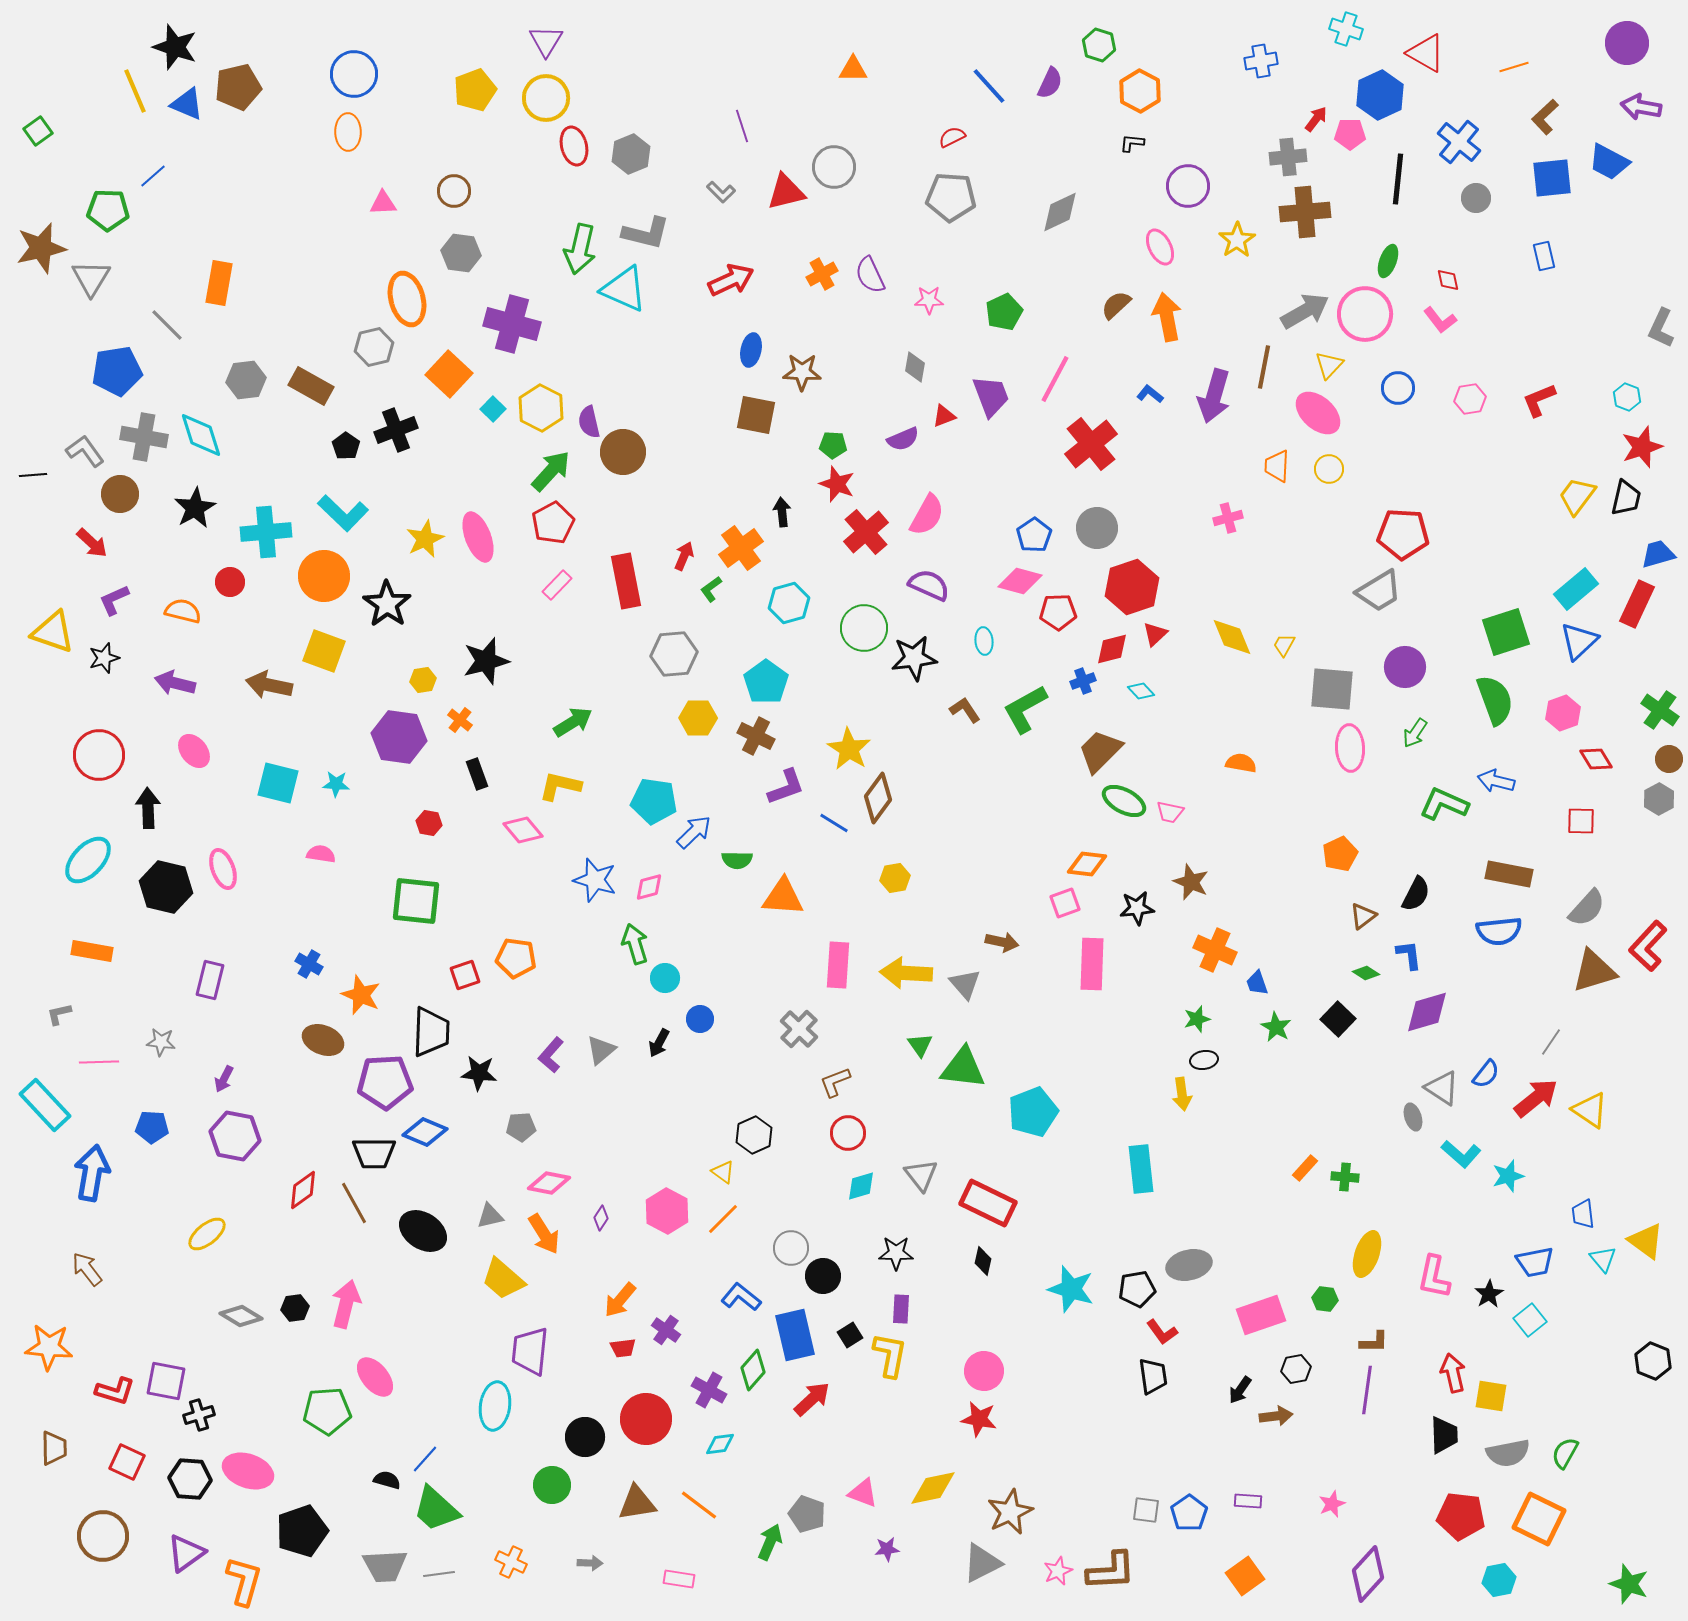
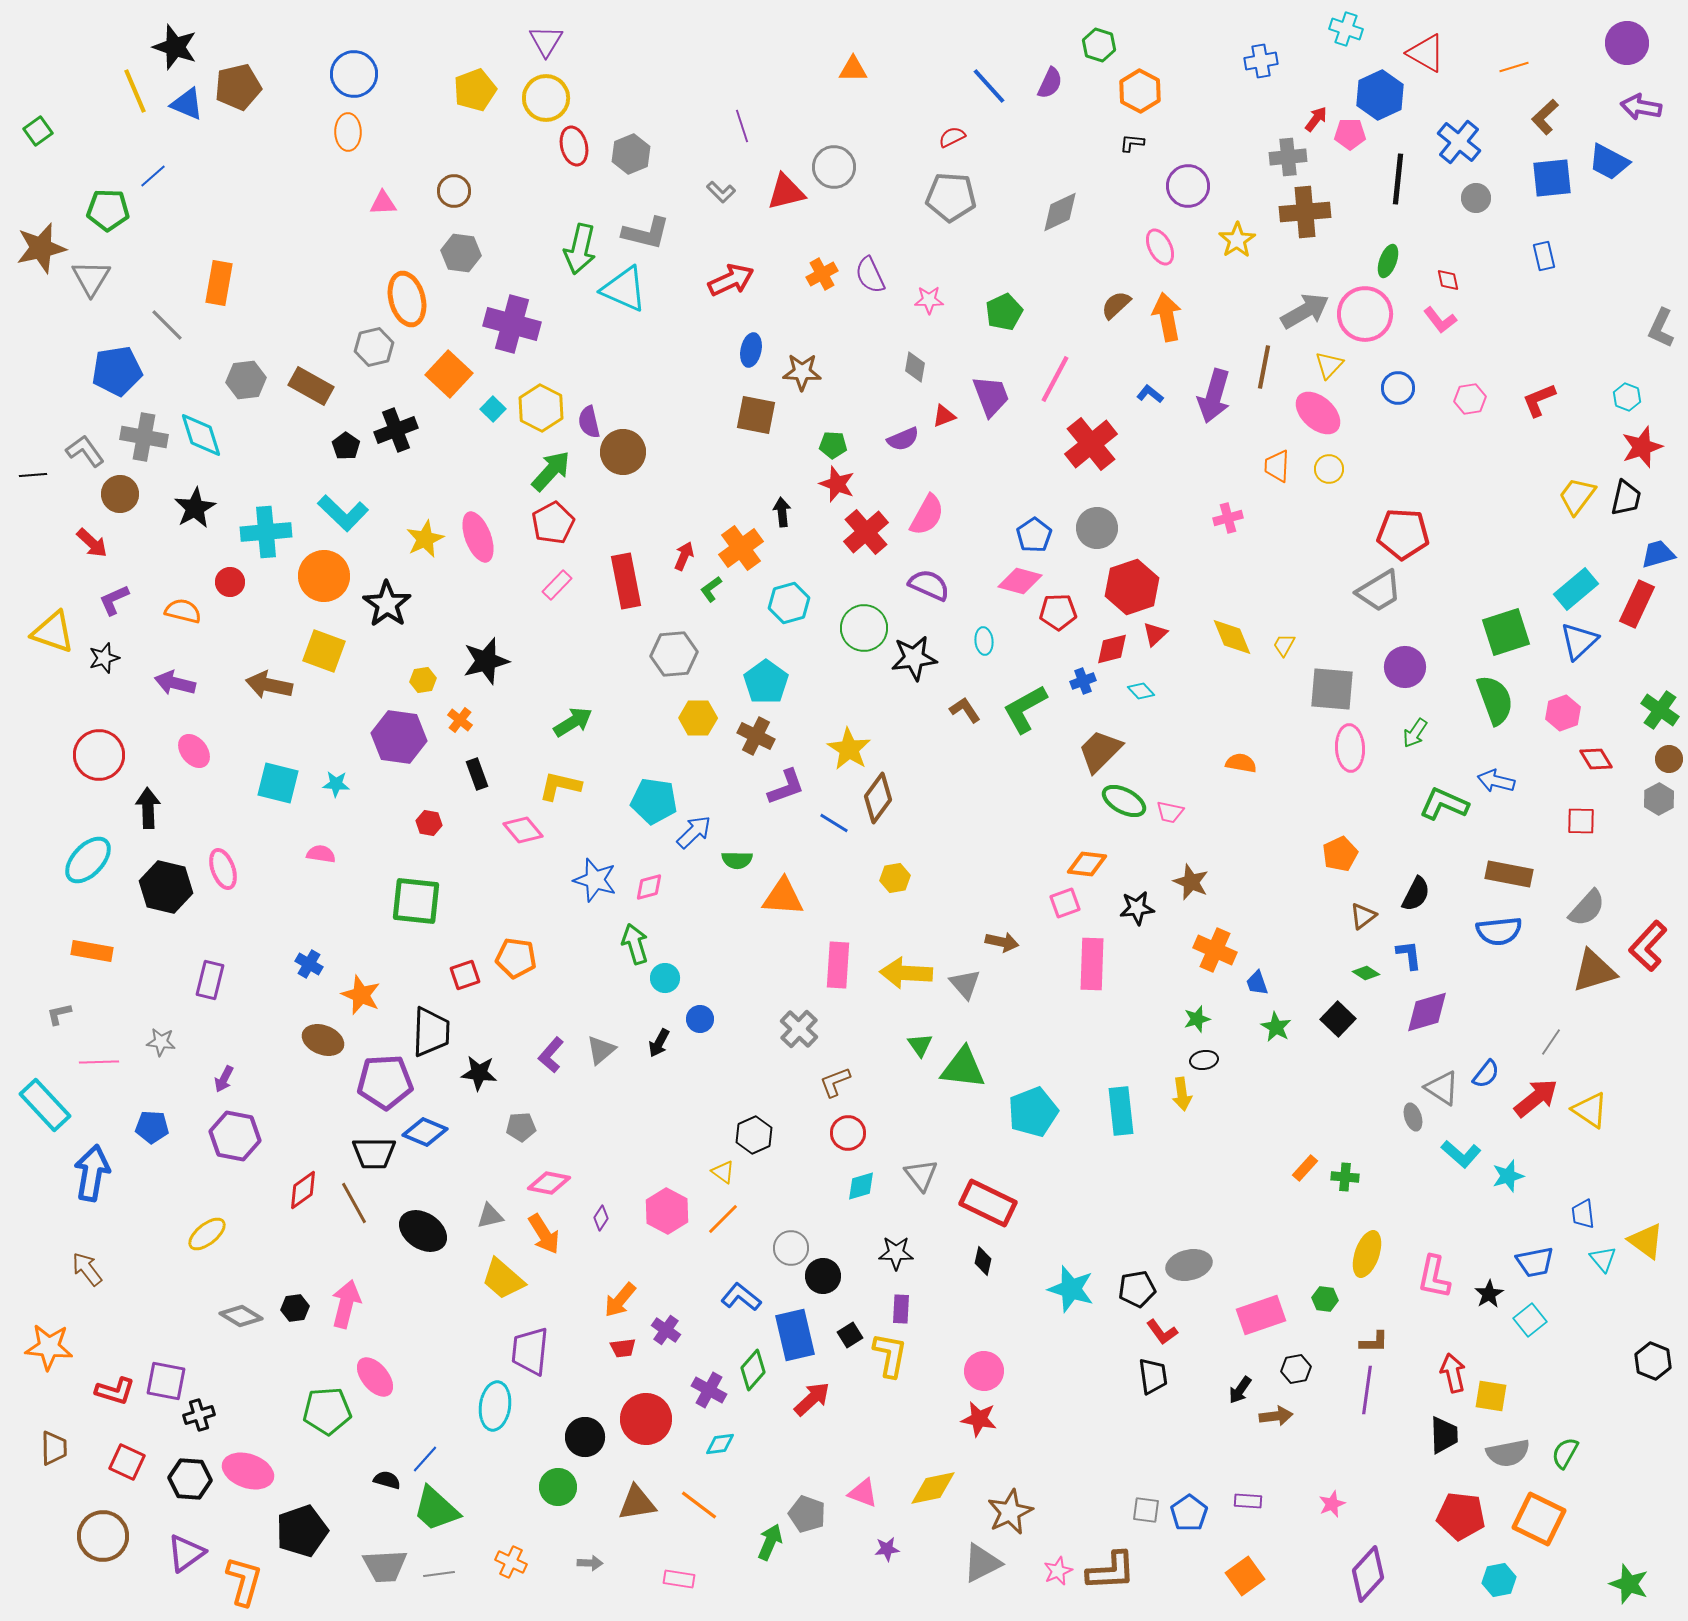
cyan rectangle at (1141, 1169): moved 20 px left, 58 px up
green circle at (552, 1485): moved 6 px right, 2 px down
